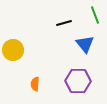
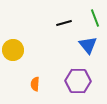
green line: moved 3 px down
blue triangle: moved 3 px right, 1 px down
